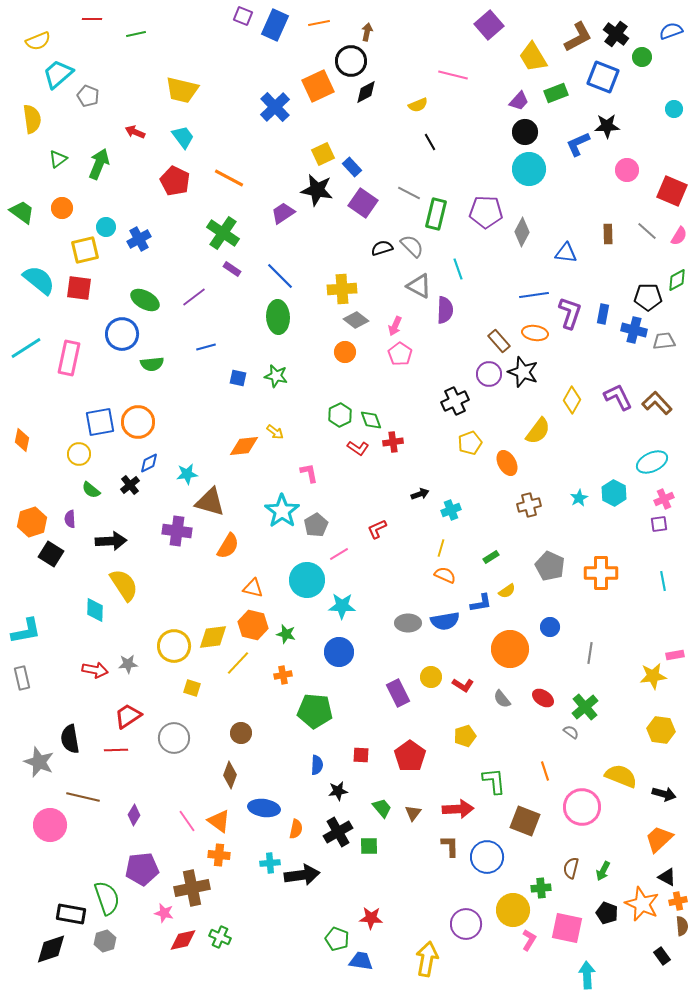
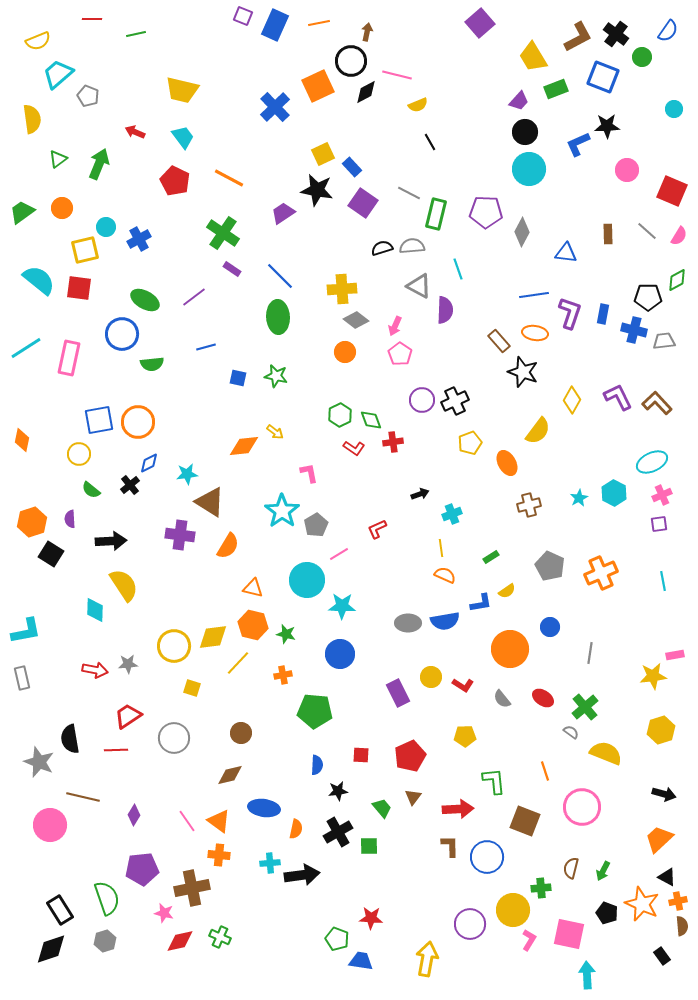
purple square at (489, 25): moved 9 px left, 2 px up
blue semicircle at (671, 31): moved 3 px left; rotated 145 degrees clockwise
pink line at (453, 75): moved 56 px left
green rectangle at (556, 93): moved 4 px up
green trapezoid at (22, 212): rotated 72 degrees counterclockwise
gray semicircle at (412, 246): rotated 50 degrees counterclockwise
purple circle at (489, 374): moved 67 px left, 26 px down
blue square at (100, 422): moved 1 px left, 2 px up
red L-shape at (358, 448): moved 4 px left
pink cross at (664, 499): moved 2 px left, 4 px up
brown triangle at (210, 502): rotated 16 degrees clockwise
cyan cross at (451, 510): moved 1 px right, 4 px down
purple cross at (177, 531): moved 3 px right, 4 px down
yellow line at (441, 548): rotated 24 degrees counterclockwise
orange cross at (601, 573): rotated 24 degrees counterclockwise
blue circle at (339, 652): moved 1 px right, 2 px down
yellow hexagon at (661, 730): rotated 24 degrees counterclockwise
yellow pentagon at (465, 736): rotated 15 degrees clockwise
red pentagon at (410, 756): rotated 12 degrees clockwise
brown diamond at (230, 775): rotated 56 degrees clockwise
yellow semicircle at (621, 776): moved 15 px left, 23 px up
brown triangle at (413, 813): moved 16 px up
black rectangle at (71, 914): moved 11 px left, 4 px up; rotated 48 degrees clockwise
purple circle at (466, 924): moved 4 px right
pink square at (567, 928): moved 2 px right, 6 px down
red diamond at (183, 940): moved 3 px left, 1 px down
